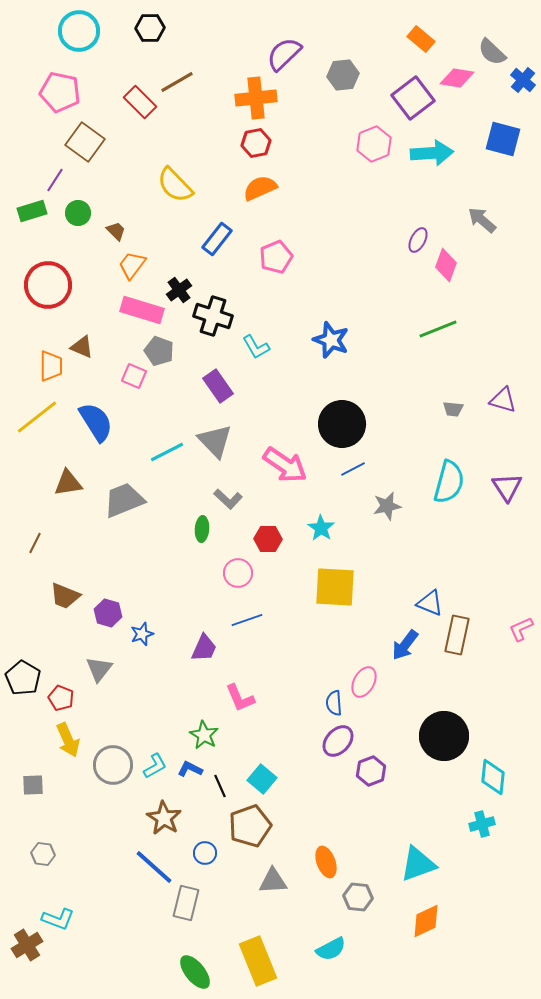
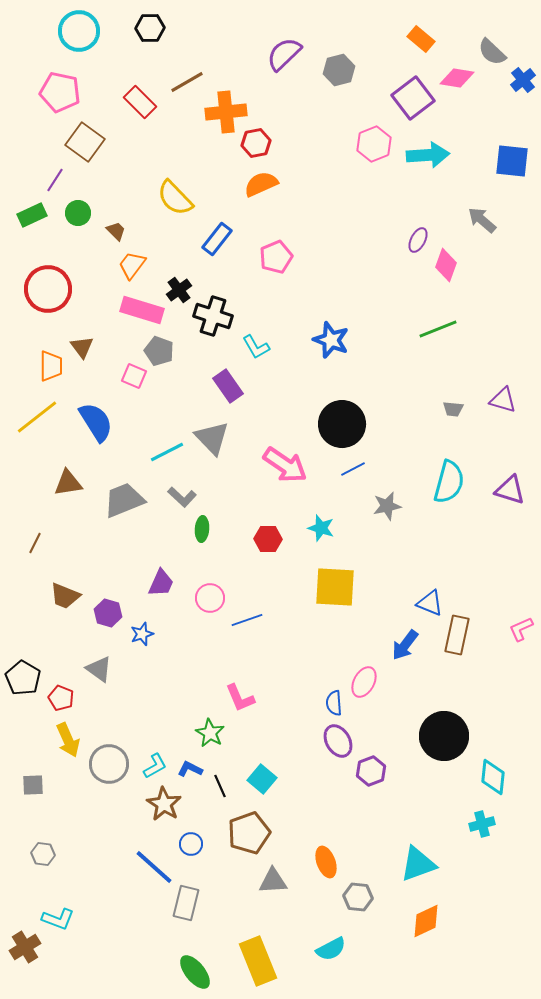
gray hexagon at (343, 75): moved 4 px left, 5 px up; rotated 8 degrees counterclockwise
blue cross at (523, 80): rotated 10 degrees clockwise
brown line at (177, 82): moved 10 px right
orange cross at (256, 98): moved 30 px left, 14 px down
blue square at (503, 139): moved 9 px right, 22 px down; rotated 9 degrees counterclockwise
cyan arrow at (432, 153): moved 4 px left, 2 px down
yellow semicircle at (175, 185): moved 13 px down
orange semicircle at (260, 188): moved 1 px right, 4 px up
green rectangle at (32, 211): moved 4 px down; rotated 8 degrees counterclockwise
red circle at (48, 285): moved 4 px down
brown triangle at (82, 347): rotated 30 degrees clockwise
purple rectangle at (218, 386): moved 10 px right
gray triangle at (215, 441): moved 3 px left, 3 px up
purple triangle at (507, 487): moved 3 px right, 3 px down; rotated 40 degrees counterclockwise
gray L-shape at (228, 499): moved 46 px left, 2 px up
cyan star at (321, 528): rotated 16 degrees counterclockwise
pink circle at (238, 573): moved 28 px left, 25 px down
purple trapezoid at (204, 648): moved 43 px left, 65 px up
gray triangle at (99, 669): rotated 32 degrees counterclockwise
green star at (204, 735): moved 6 px right, 2 px up
purple ellipse at (338, 741): rotated 72 degrees counterclockwise
gray circle at (113, 765): moved 4 px left, 1 px up
brown star at (164, 818): moved 14 px up
brown pentagon at (250, 826): moved 1 px left, 7 px down
blue circle at (205, 853): moved 14 px left, 9 px up
brown cross at (27, 945): moved 2 px left, 2 px down
